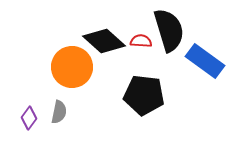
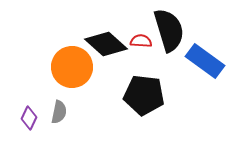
black diamond: moved 2 px right, 3 px down
purple diamond: rotated 10 degrees counterclockwise
